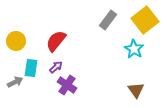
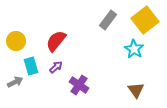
cyan rectangle: moved 2 px up; rotated 24 degrees counterclockwise
purple cross: moved 12 px right
